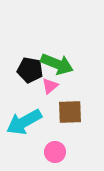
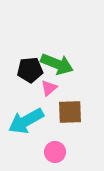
black pentagon: rotated 15 degrees counterclockwise
pink triangle: moved 1 px left, 2 px down
cyan arrow: moved 2 px right, 1 px up
